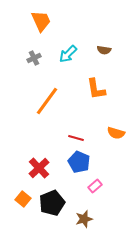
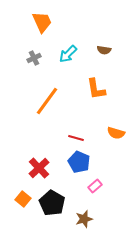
orange trapezoid: moved 1 px right, 1 px down
black pentagon: rotated 20 degrees counterclockwise
